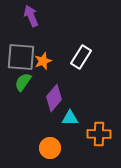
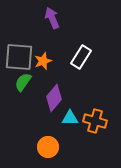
purple arrow: moved 21 px right, 2 px down
gray square: moved 2 px left
orange cross: moved 4 px left, 13 px up; rotated 15 degrees clockwise
orange circle: moved 2 px left, 1 px up
